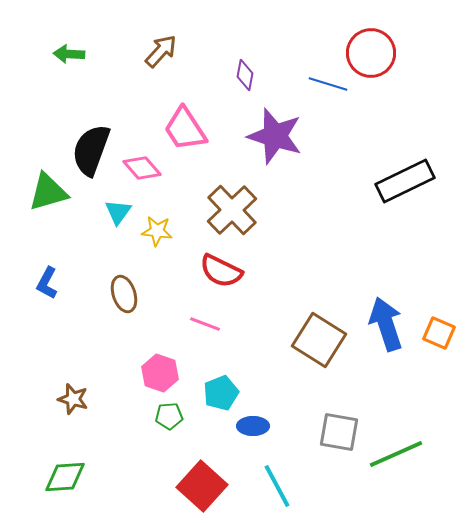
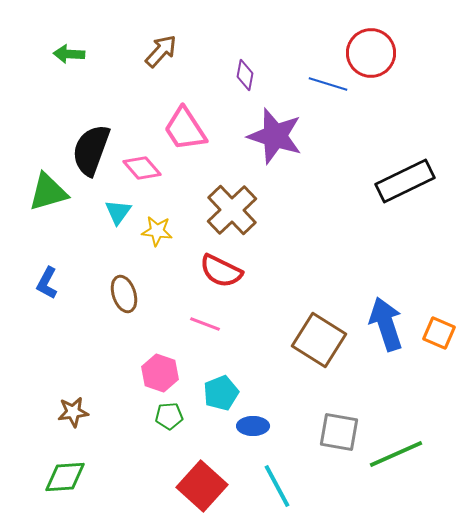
brown star: moved 13 px down; rotated 24 degrees counterclockwise
